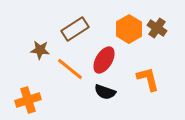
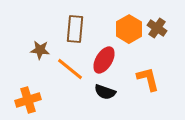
brown rectangle: rotated 52 degrees counterclockwise
